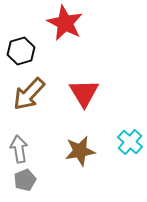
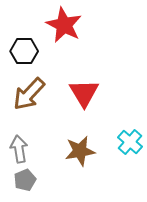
red star: moved 1 px left, 2 px down
black hexagon: moved 3 px right; rotated 16 degrees clockwise
